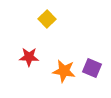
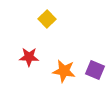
purple square: moved 3 px right, 2 px down
